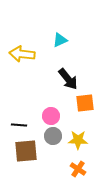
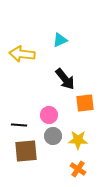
black arrow: moved 3 px left
pink circle: moved 2 px left, 1 px up
